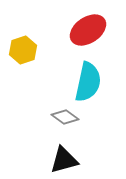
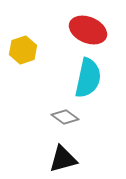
red ellipse: rotated 57 degrees clockwise
cyan semicircle: moved 4 px up
black triangle: moved 1 px left, 1 px up
